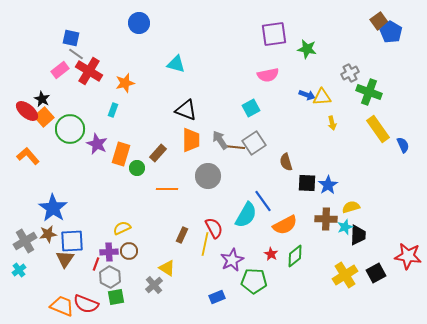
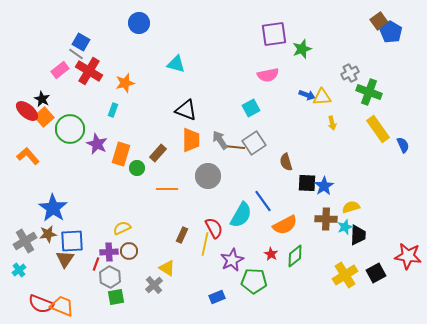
blue square at (71, 38): moved 10 px right, 4 px down; rotated 18 degrees clockwise
green star at (307, 49): moved 5 px left; rotated 30 degrees counterclockwise
blue star at (328, 185): moved 4 px left, 1 px down
cyan semicircle at (246, 215): moved 5 px left
red semicircle at (86, 304): moved 45 px left
